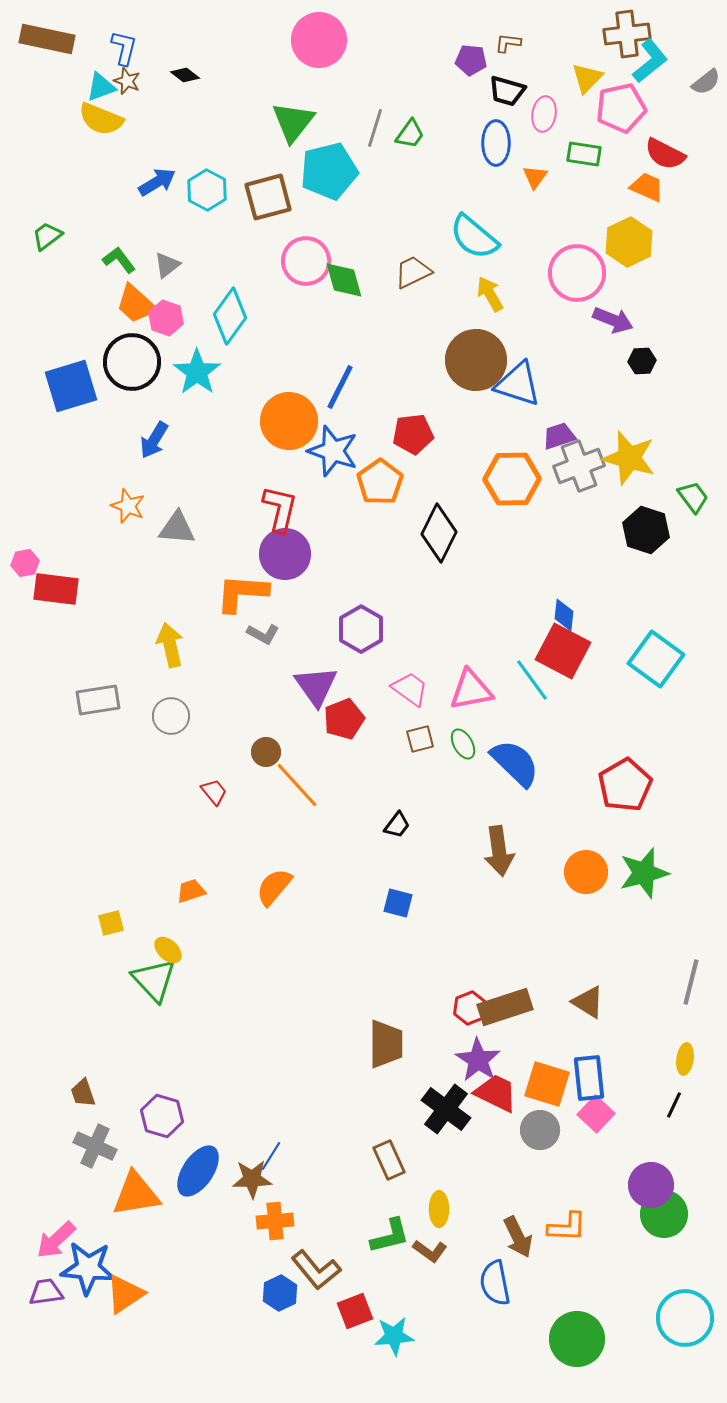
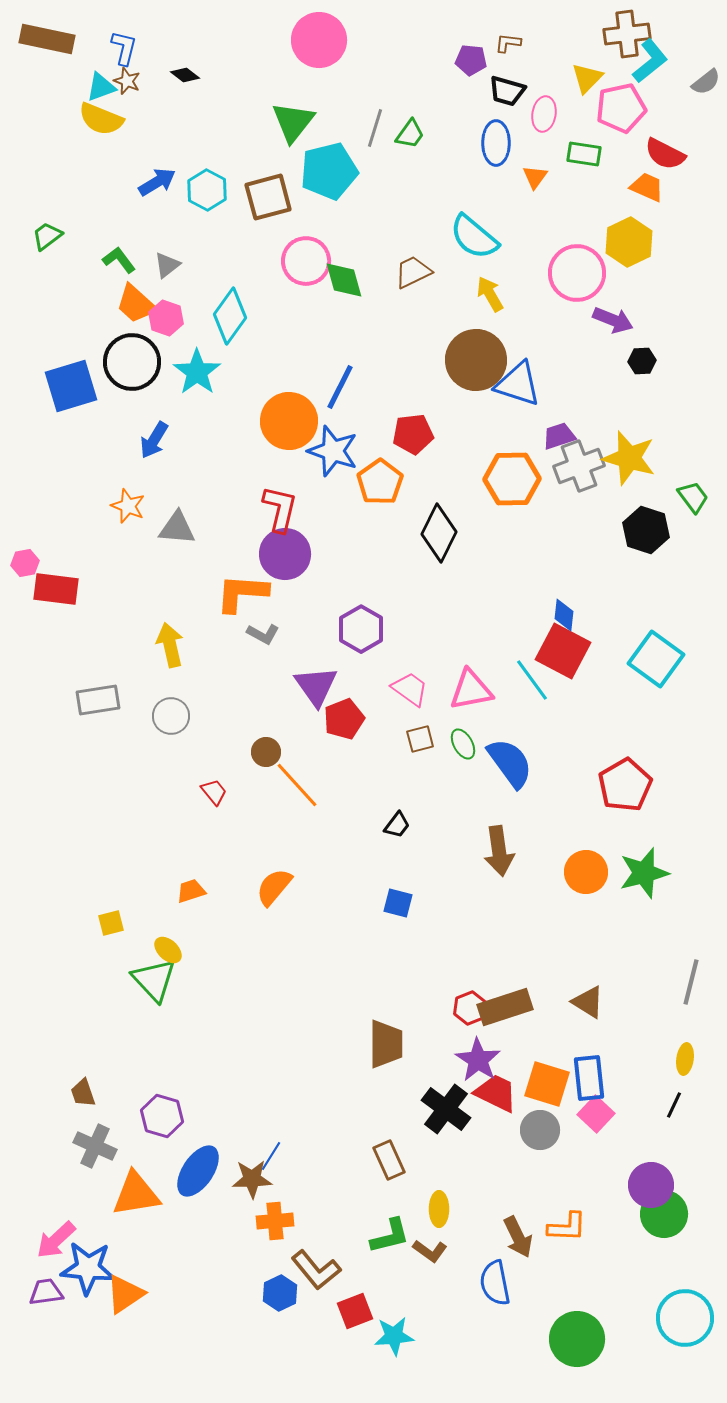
blue semicircle at (515, 763): moved 5 px left; rotated 10 degrees clockwise
